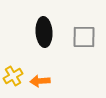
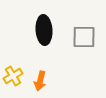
black ellipse: moved 2 px up
orange arrow: rotated 72 degrees counterclockwise
